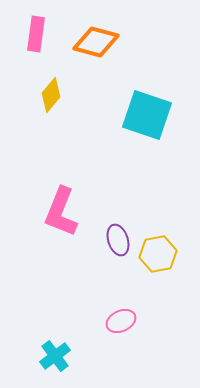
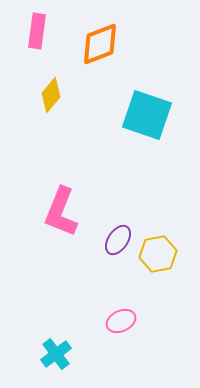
pink rectangle: moved 1 px right, 3 px up
orange diamond: moved 4 px right, 2 px down; rotated 36 degrees counterclockwise
purple ellipse: rotated 52 degrees clockwise
cyan cross: moved 1 px right, 2 px up
